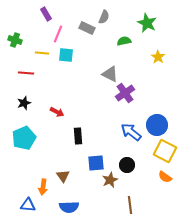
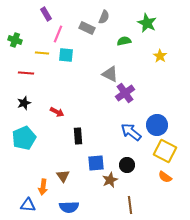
yellow star: moved 2 px right, 1 px up
